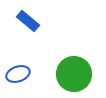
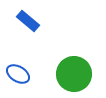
blue ellipse: rotated 50 degrees clockwise
